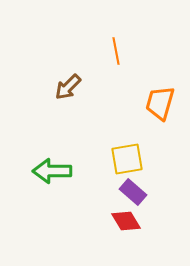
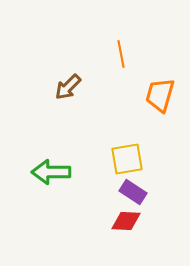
orange line: moved 5 px right, 3 px down
orange trapezoid: moved 8 px up
green arrow: moved 1 px left, 1 px down
purple rectangle: rotated 8 degrees counterclockwise
red diamond: rotated 56 degrees counterclockwise
